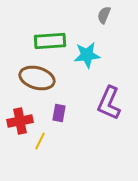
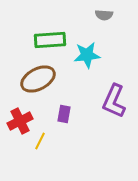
gray semicircle: rotated 108 degrees counterclockwise
green rectangle: moved 1 px up
brown ellipse: moved 1 px right, 1 px down; rotated 44 degrees counterclockwise
purple L-shape: moved 5 px right, 2 px up
purple rectangle: moved 5 px right, 1 px down
red cross: rotated 15 degrees counterclockwise
